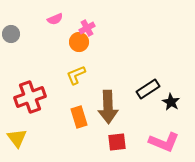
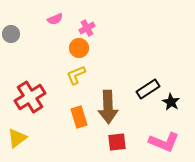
orange circle: moved 6 px down
red cross: rotated 12 degrees counterclockwise
yellow triangle: rotated 30 degrees clockwise
